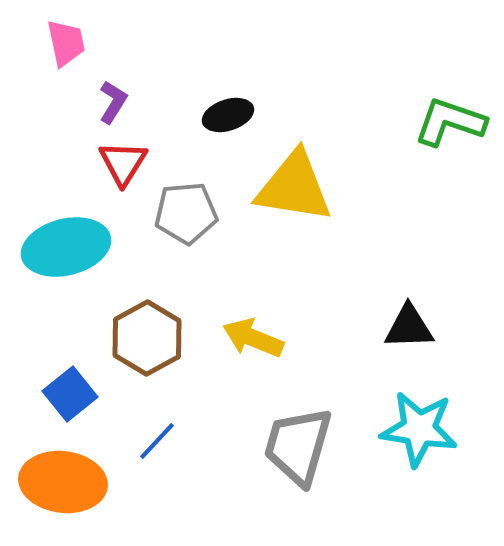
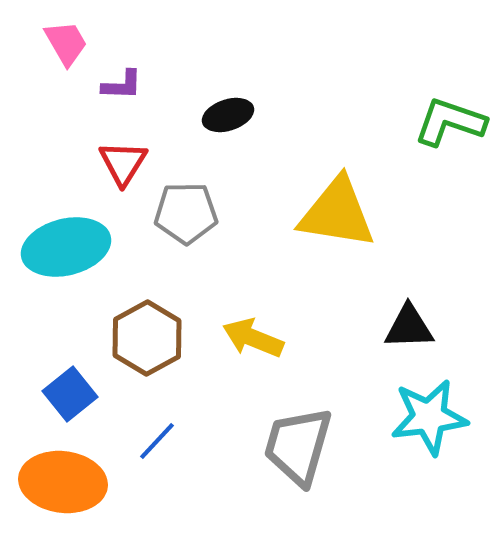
pink trapezoid: rotated 18 degrees counterclockwise
purple L-shape: moved 9 px right, 17 px up; rotated 60 degrees clockwise
yellow triangle: moved 43 px right, 26 px down
gray pentagon: rotated 4 degrees clockwise
cyan star: moved 10 px right, 12 px up; rotated 16 degrees counterclockwise
